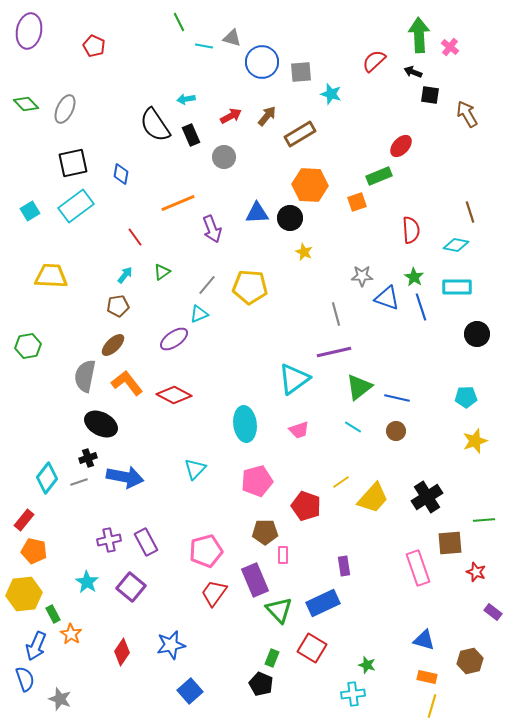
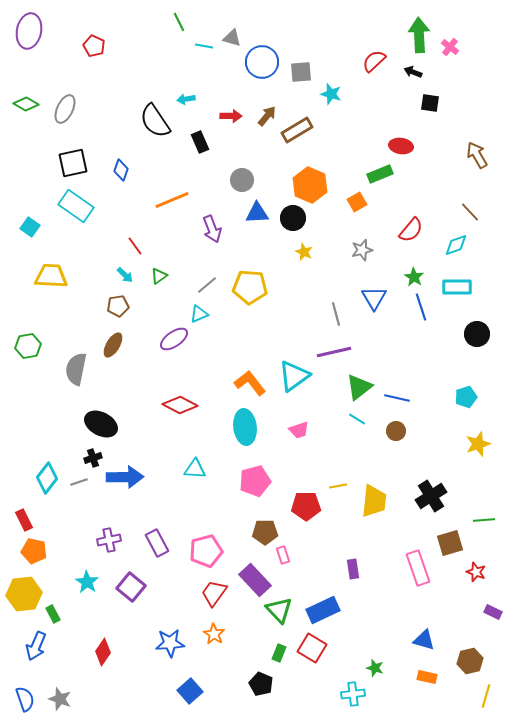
black square at (430, 95): moved 8 px down
green diamond at (26, 104): rotated 15 degrees counterclockwise
brown arrow at (467, 114): moved 10 px right, 41 px down
red arrow at (231, 116): rotated 30 degrees clockwise
black semicircle at (155, 125): moved 4 px up
brown rectangle at (300, 134): moved 3 px left, 4 px up
black rectangle at (191, 135): moved 9 px right, 7 px down
red ellipse at (401, 146): rotated 55 degrees clockwise
gray circle at (224, 157): moved 18 px right, 23 px down
blue diamond at (121, 174): moved 4 px up; rotated 10 degrees clockwise
green rectangle at (379, 176): moved 1 px right, 2 px up
orange hexagon at (310, 185): rotated 20 degrees clockwise
orange square at (357, 202): rotated 12 degrees counterclockwise
orange line at (178, 203): moved 6 px left, 3 px up
cyan rectangle at (76, 206): rotated 72 degrees clockwise
cyan square at (30, 211): moved 16 px down; rotated 24 degrees counterclockwise
brown line at (470, 212): rotated 25 degrees counterclockwise
black circle at (290, 218): moved 3 px right
red semicircle at (411, 230): rotated 44 degrees clockwise
red line at (135, 237): moved 9 px down
cyan diamond at (456, 245): rotated 30 degrees counterclockwise
green triangle at (162, 272): moved 3 px left, 4 px down
cyan arrow at (125, 275): rotated 96 degrees clockwise
gray star at (362, 276): moved 26 px up; rotated 15 degrees counterclockwise
gray line at (207, 285): rotated 10 degrees clockwise
blue triangle at (387, 298): moved 13 px left; rotated 40 degrees clockwise
brown ellipse at (113, 345): rotated 15 degrees counterclockwise
gray semicircle at (85, 376): moved 9 px left, 7 px up
cyan triangle at (294, 379): moved 3 px up
orange L-shape at (127, 383): moved 123 px right
red diamond at (174, 395): moved 6 px right, 10 px down
cyan pentagon at (466, 397): rotated 15 degrees counterclockwise
cyan ellipse at (245, 424): moved 3 px down
cyan line at (353, 427): moved 4 px right, 8 px up
yellow star at (475, 441): moved 3 px right, 3 px down
black cross at (88, 458): moved 5 px right
cyan triangle at (195, 469): rotated 50 degrees clockwise
blue arrow at (125, 477): rotated 12 degrees counterclockwise
pink pentagon at (257, 481): moved 2 px left
yellow line at (341, 482): moved 3 px left, 4 px down; rotated 24 degrees clockwise
black cross at (427, 497): moved 4 px right, 1 px up
yellow trapezoid at (373, 498): moved 1 px right, 3 px down; rotated 36 degrees counterclockwise
red pentagon at (306, 506): rotated 20 degrees counterclockwise
red rectangle at (24, 520): rotated 65 degrees counterclockwise
purple rectangle at (146, 542): moved 11 px right, 1 px down
brown square at (450, 543): rotated 12 degrees counterclockwise
pink rectangle at (283, 555): rotated 18 degrees counterclockwise
purple rectangle at (344, 566): moved 9 px right, 3 px down
purple rectangle at (255, 580): rotated 20 degrees counterclockwise
blue rectangle at (323, 603): moved 7 px down
purple rectangle at (493, 612): rotated 12 degrees counterclockwise
orange star at (71, 634): moved 143 px right
blue star at (171, 645): moved 1 px left, 2 px up; rotated 8 degrees clockwise
red diamond at (122, 652): moved 19 px left
green rectangle at (272, 658): moved 7 px right, 5 px up
green star at (367, 665): moved 8 px right, 3 px down
blue semicircle at (25, 679): moved 20 px down
yellow line at (432, 706): moved 54 px right, 10 px up
